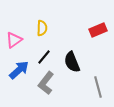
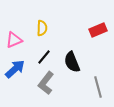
pink triangle: rotated 12 degrees clockwise
blue arrow: moved 4 px left, 1 px up
